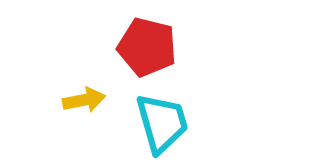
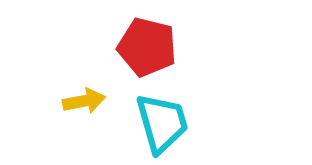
yellow arrow: moved 1 px down
